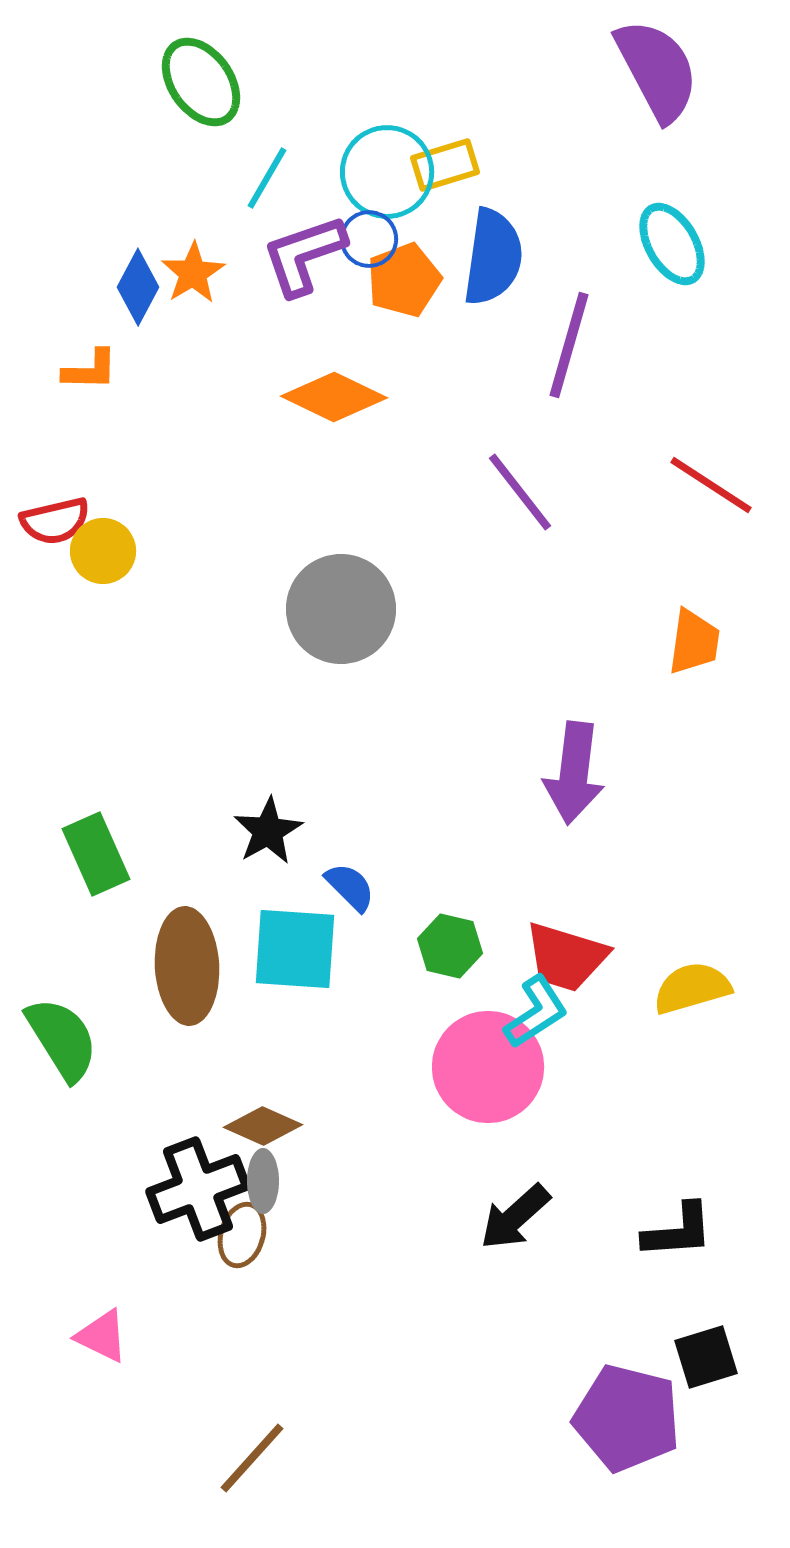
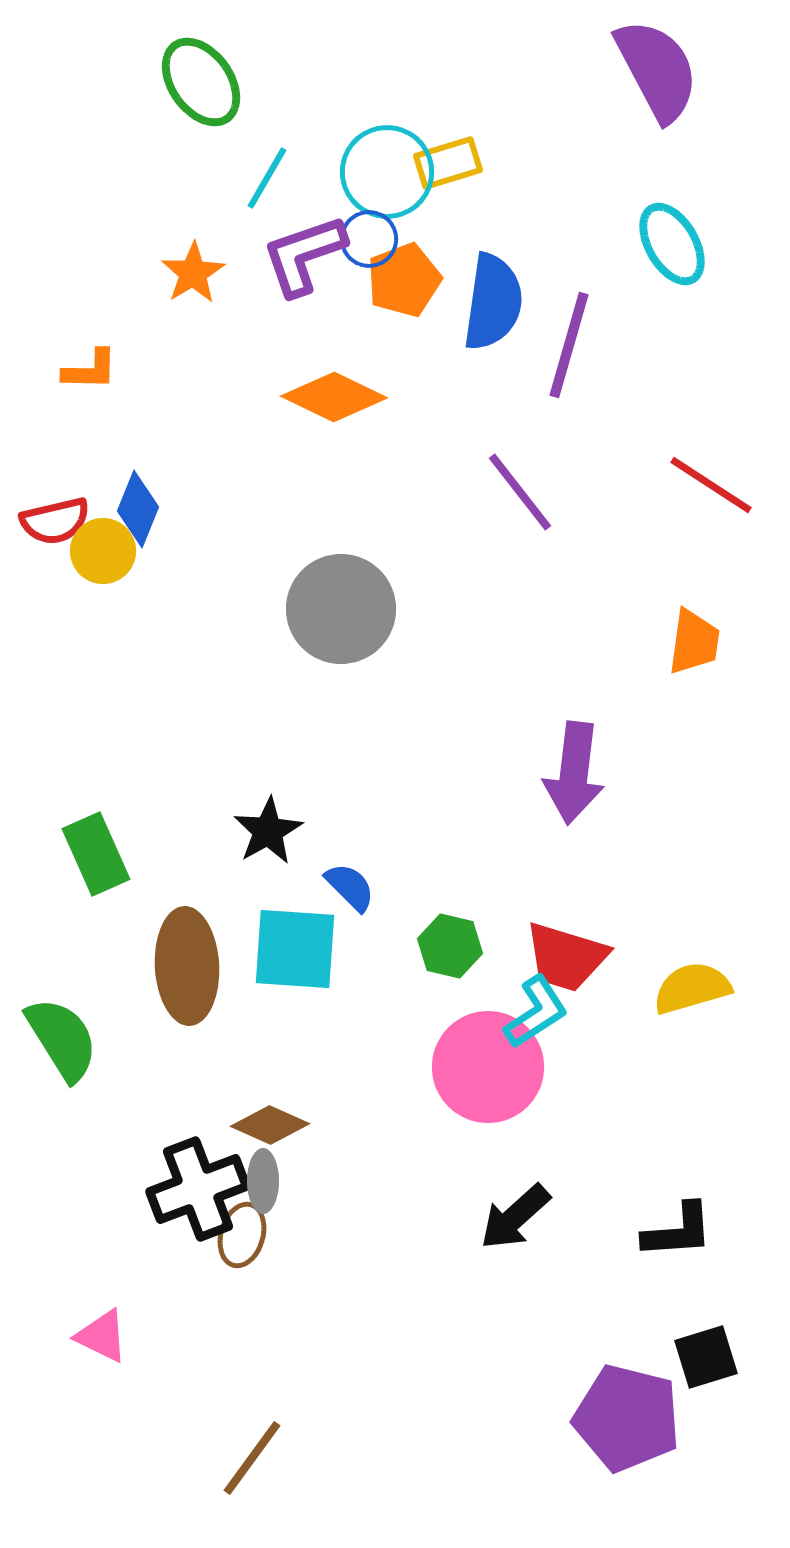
yellow rectangle at (445, 165): moved 3 px right, 2 px up
blue semicircle at (493, 257): moved 45 px down
blue diamond at (138, 287): moved 222 px down; rotated 6 degrees counterclockwise
brown diamond at (263, 1126): moved 7 px right, 1 px up
brown line at (252, 1458): rotated 6 degrees counterclockwise
